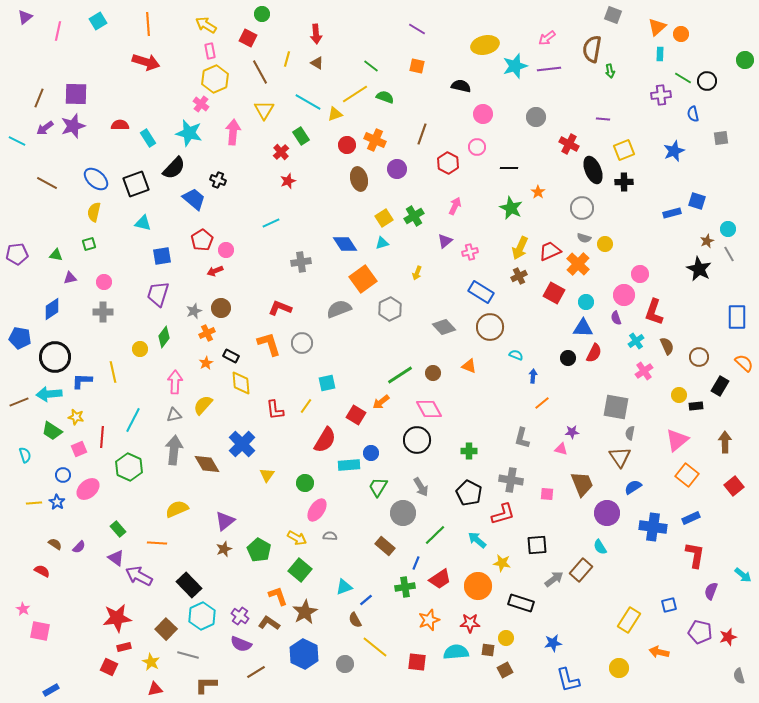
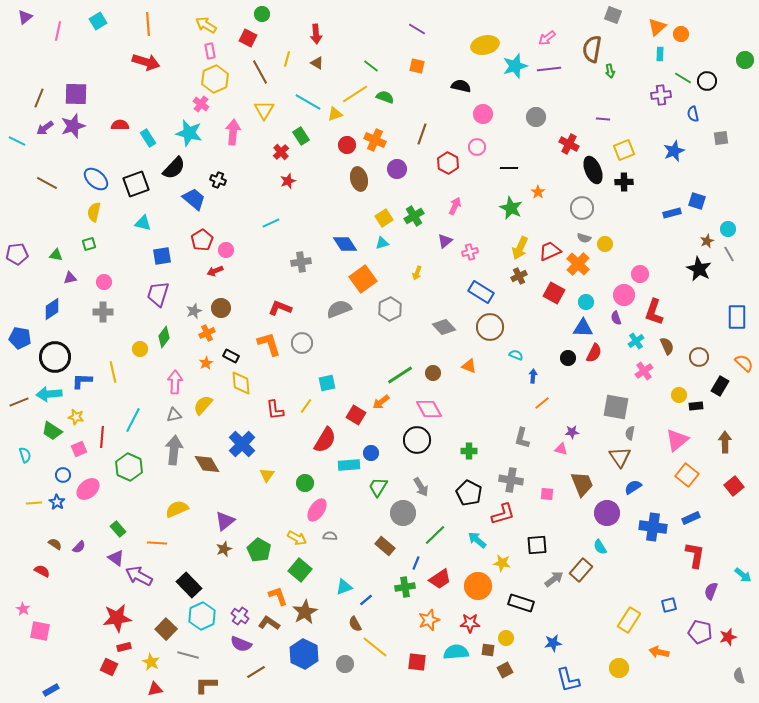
brown semicircle at (355, 620): moved 4 px down
